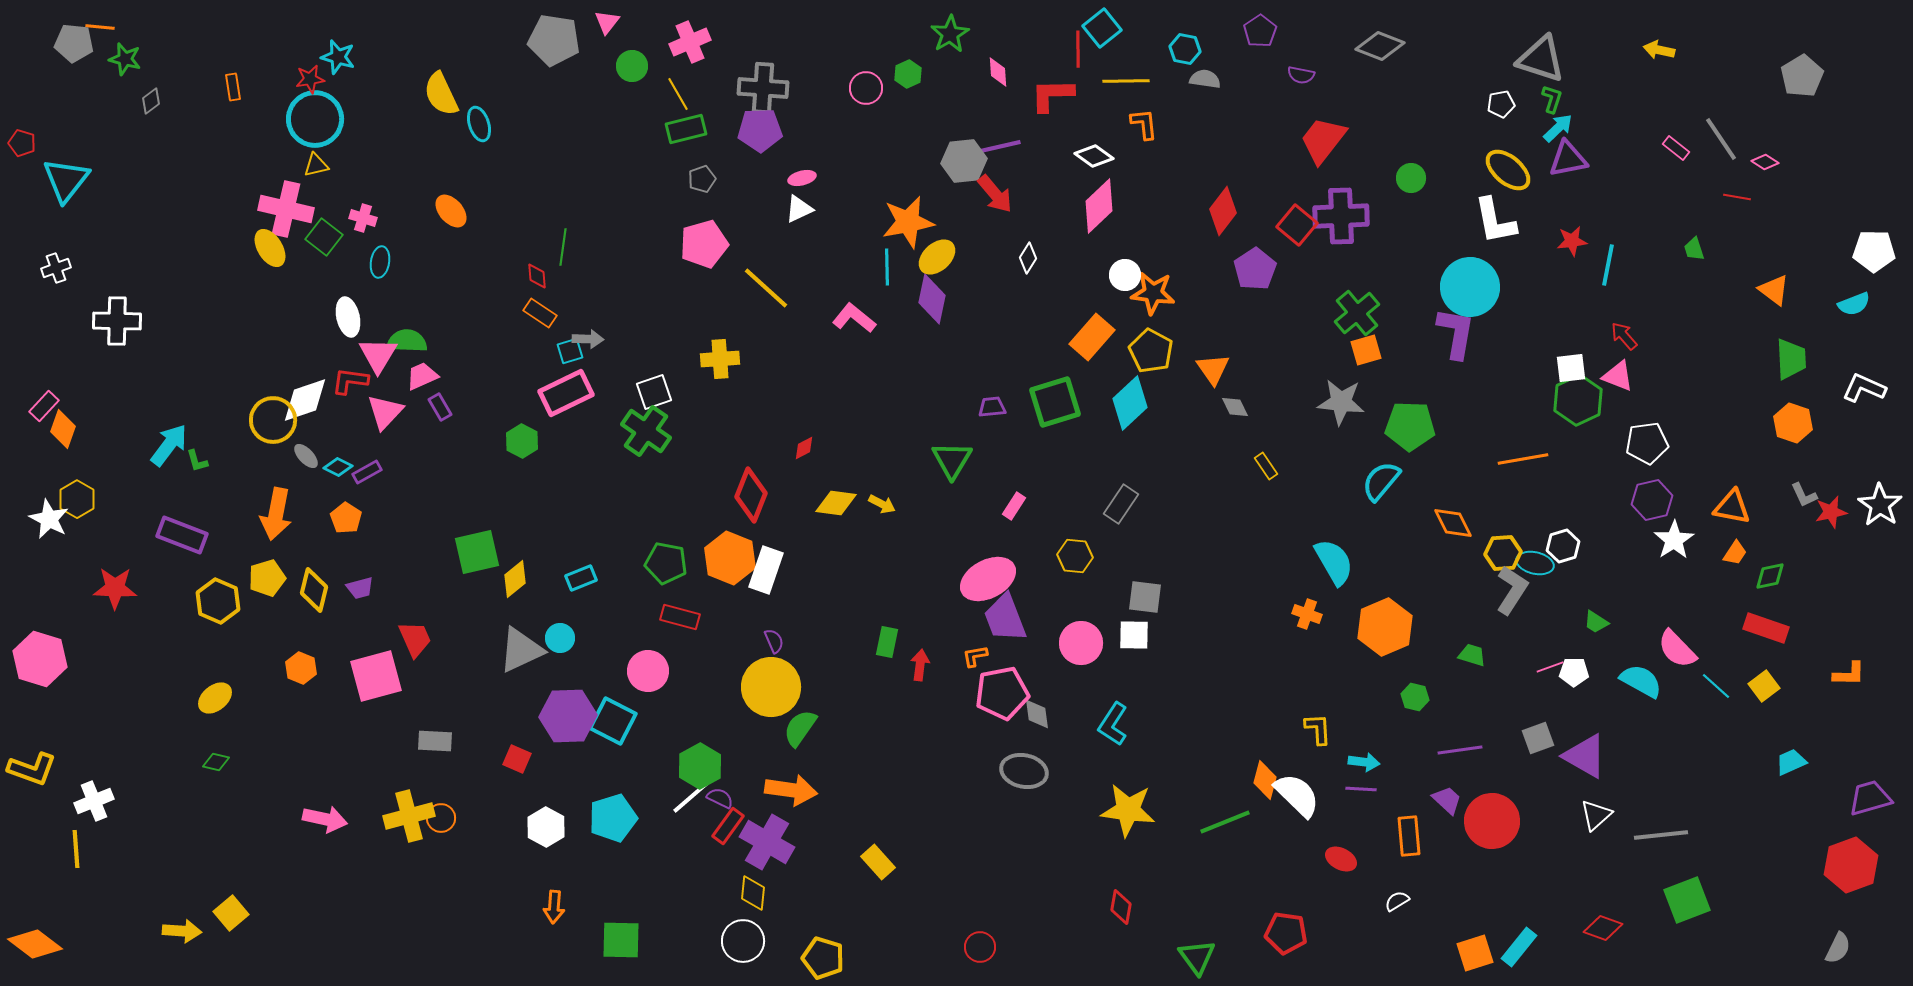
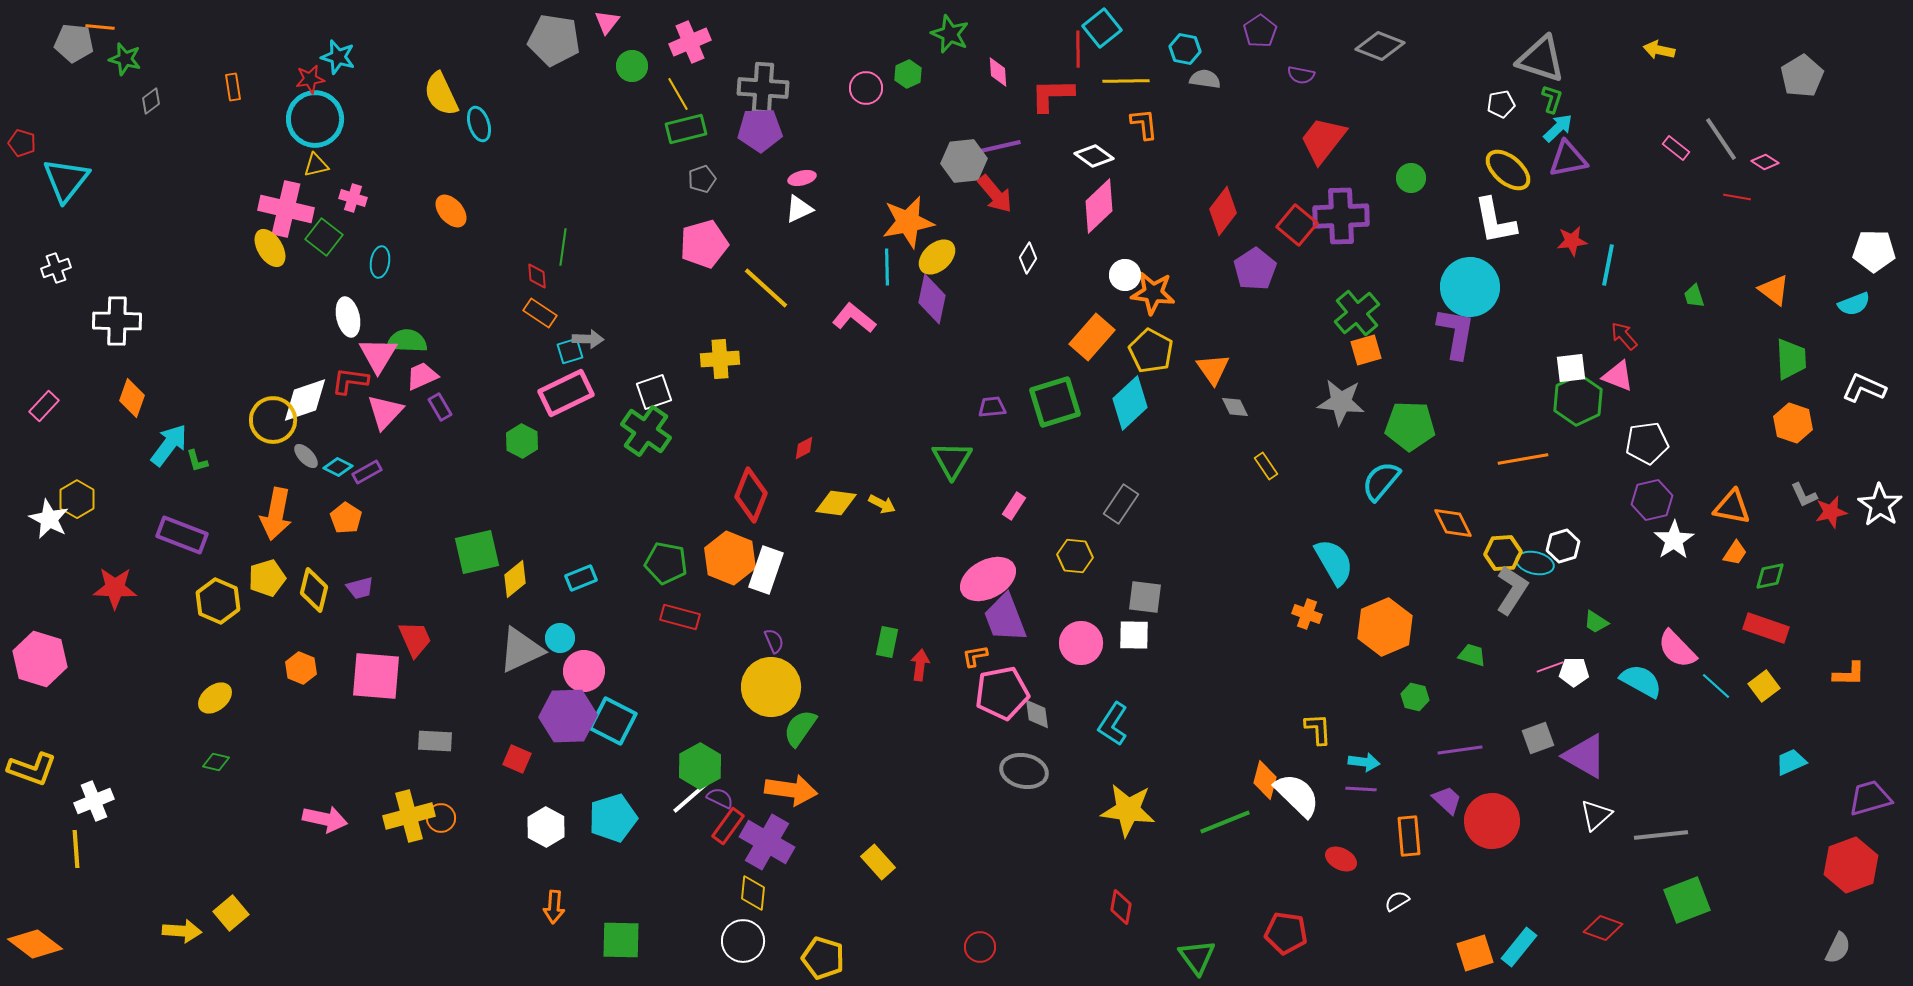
green star at (950, 34): rotated 18 degrees counterclockwise
pink cross at (363, 218): moved 10 px left, 20 px up
green trapezoid at (1694, 249): moved 47 px down
orange diamond at (63, 429): moved 69 px right, 31 px up
pink circle at (648, 671): moved 64 px left
pink square at (376, 676): rotated 20 degrees clockwise
